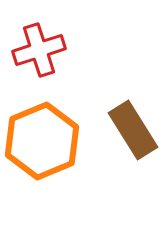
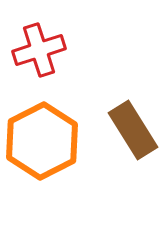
orange hexagon: rotated 4 degrees counterclockwise
